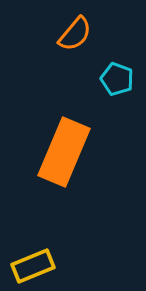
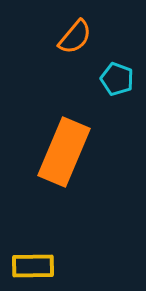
orange semicircle: moved 3 px down
yellow rectangle: rotated 21 degrees clockwise
